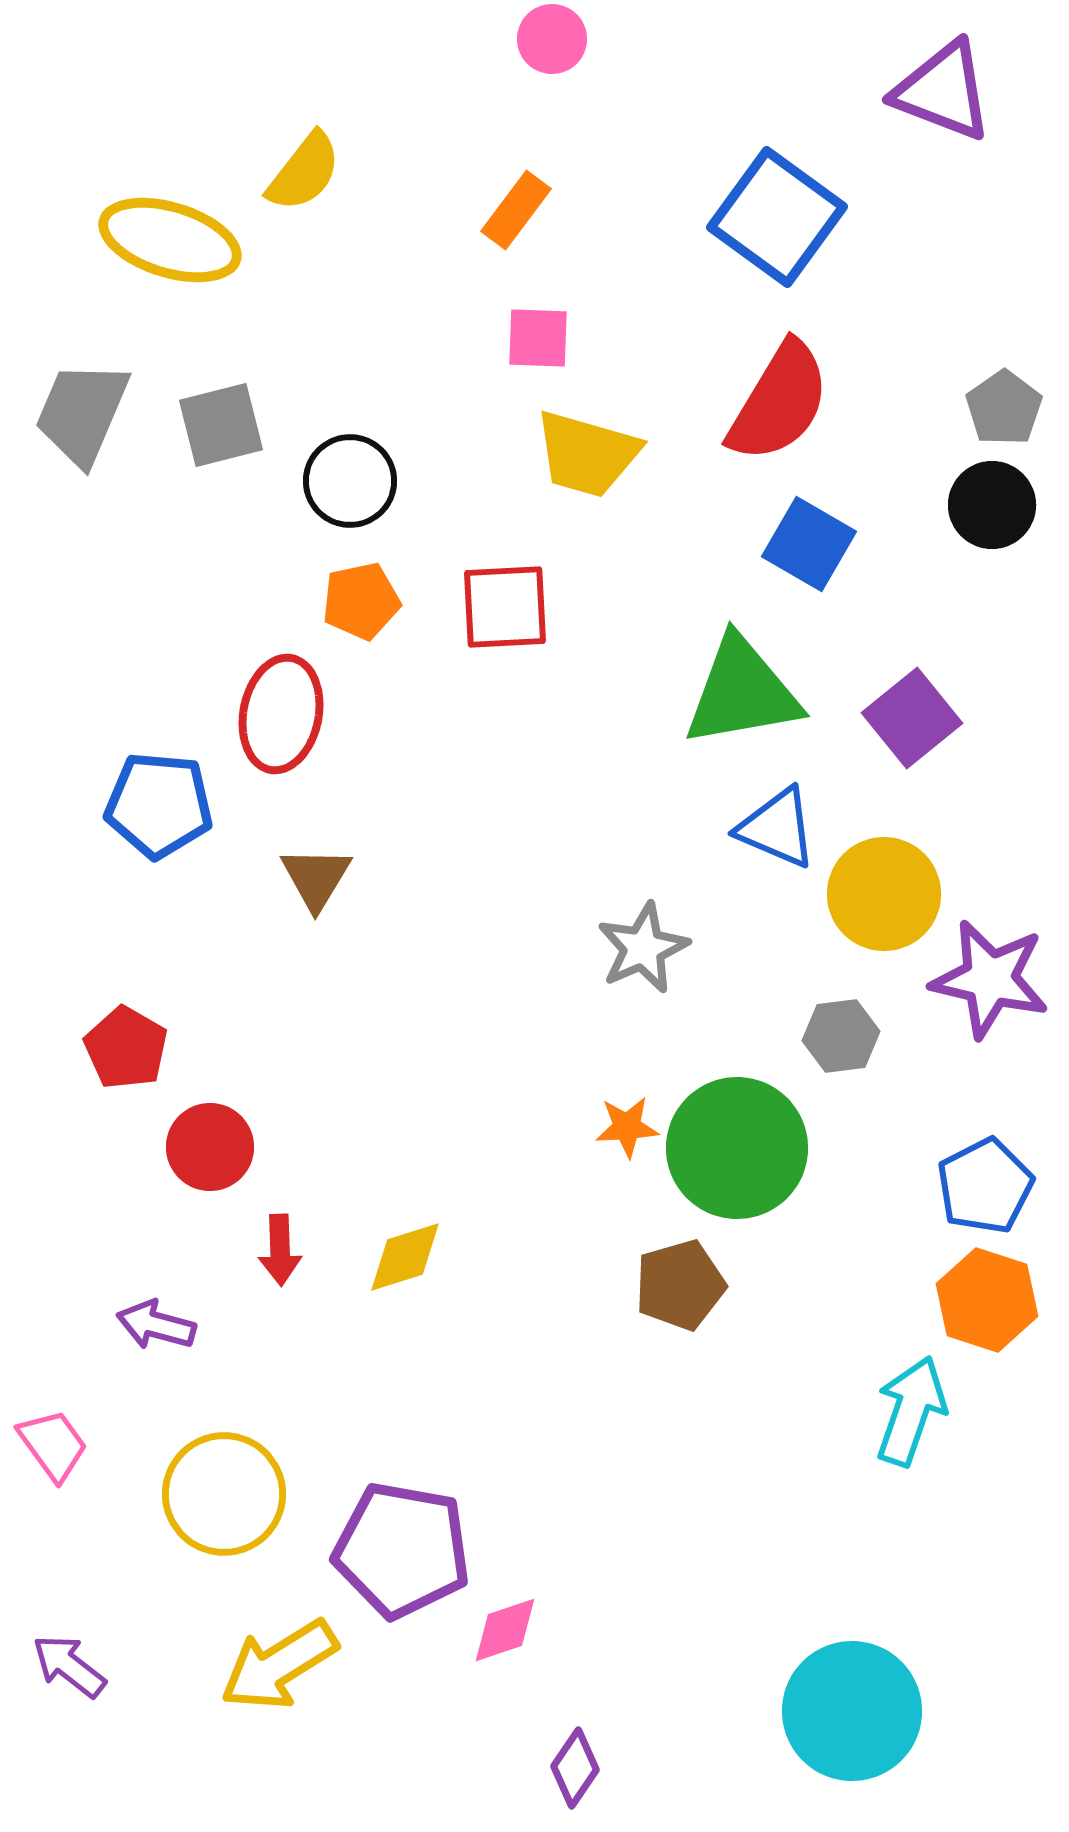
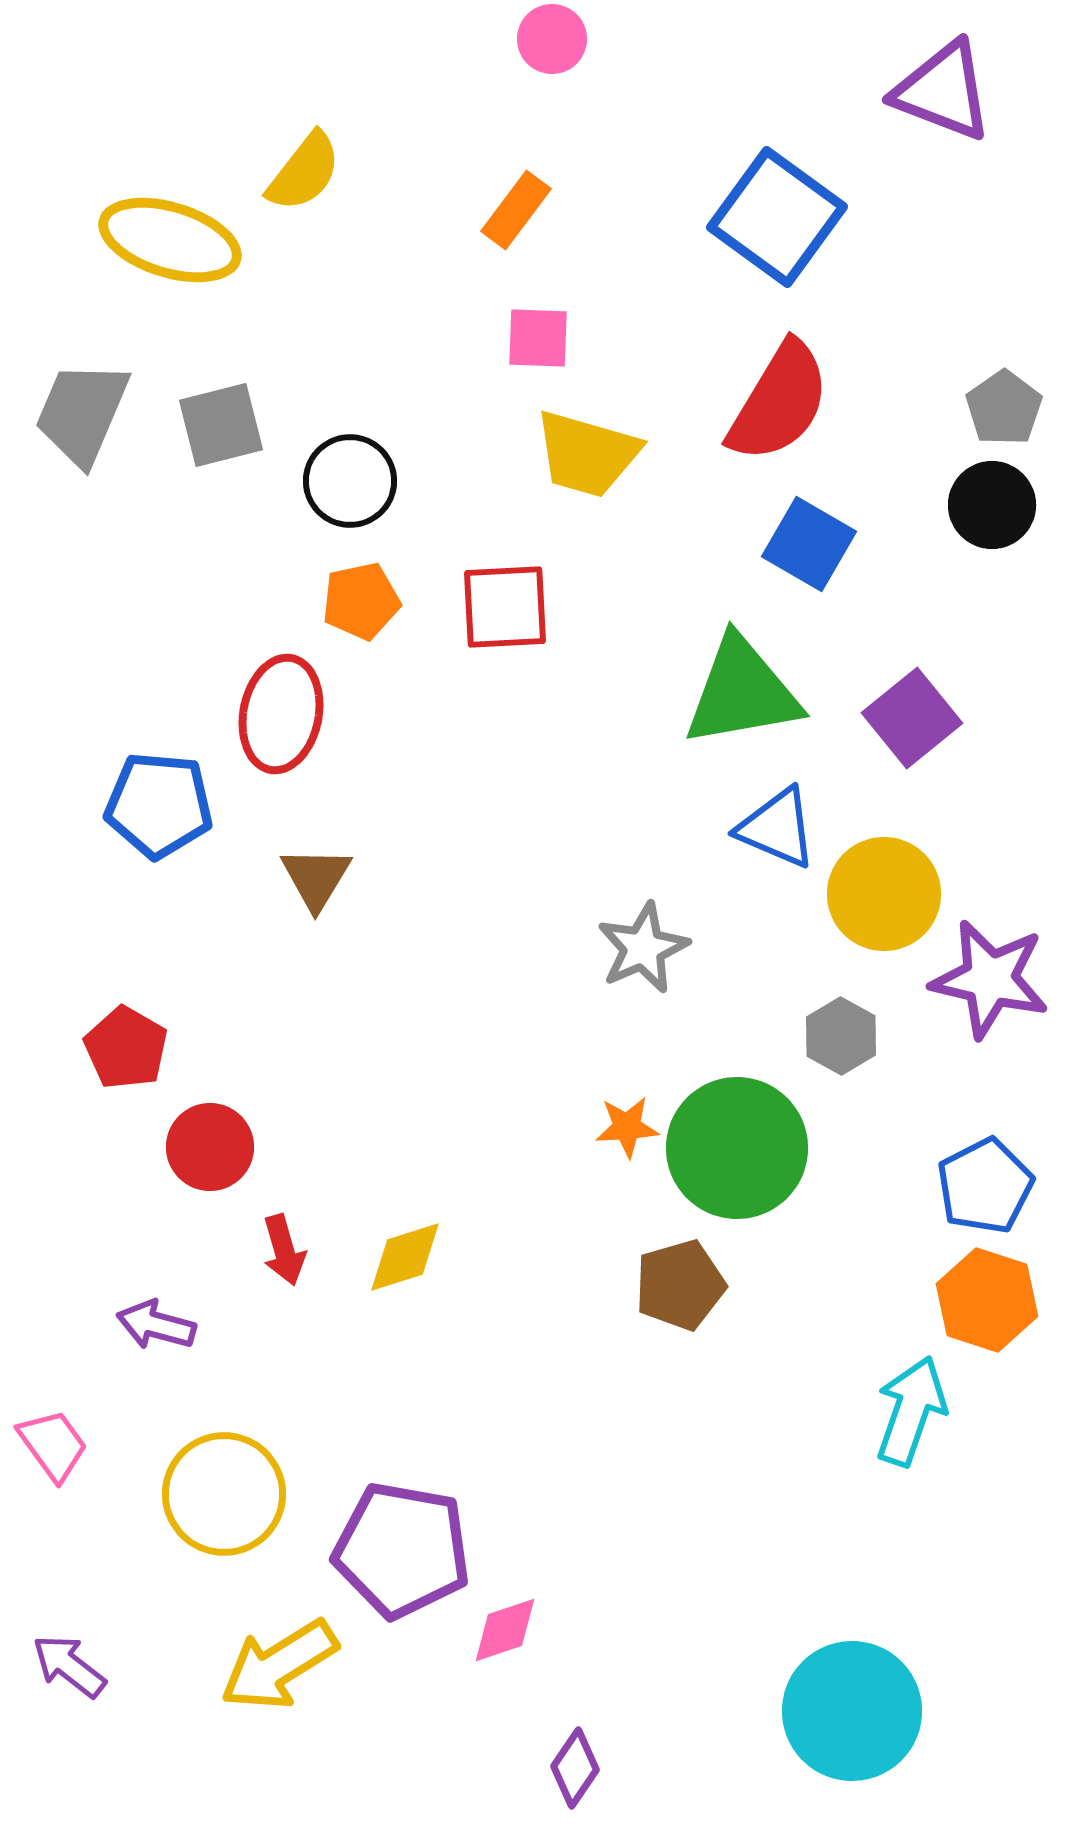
gray hexagon at (841, 1036): rotated 24 degrees counterclockwise
red arrow at (280, 1250): moved 4 px right; rotated 14 degrees counterclockwise
